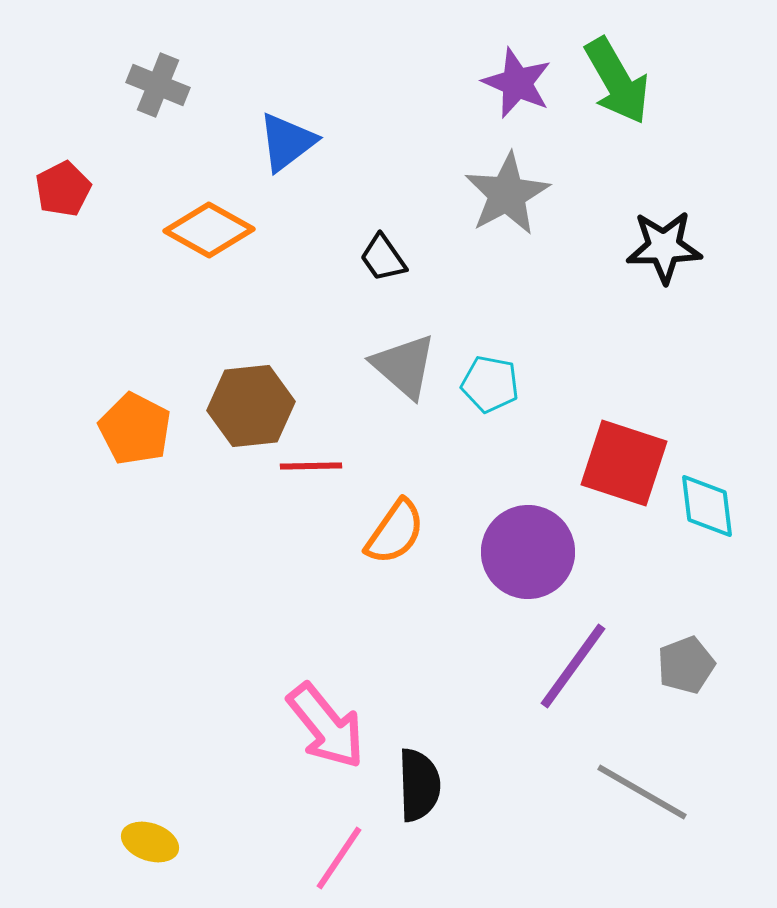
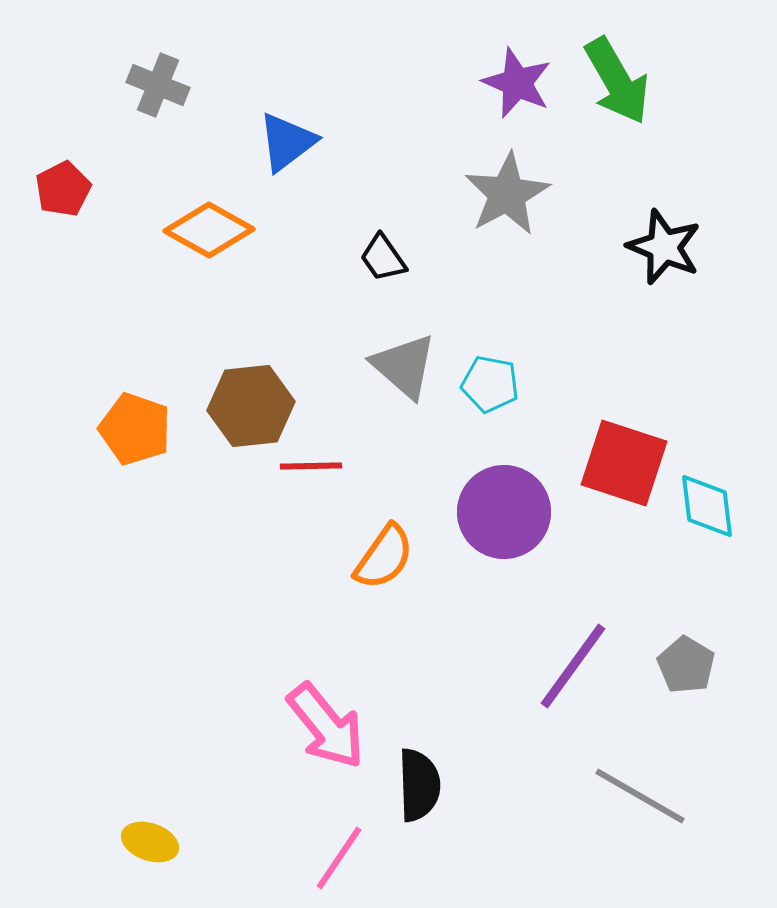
black star: rotated 24 degrees clockwise
orange pentagon: rotated 8 degrees counterclockwise
orange semicircle: moved 11 px left, 25 px down
purple circle: moved 24 px left, 40 px up
gray pentagon: rotated 20 degrees counterclockwise
gray line: moved 2 px left, 4 px down
